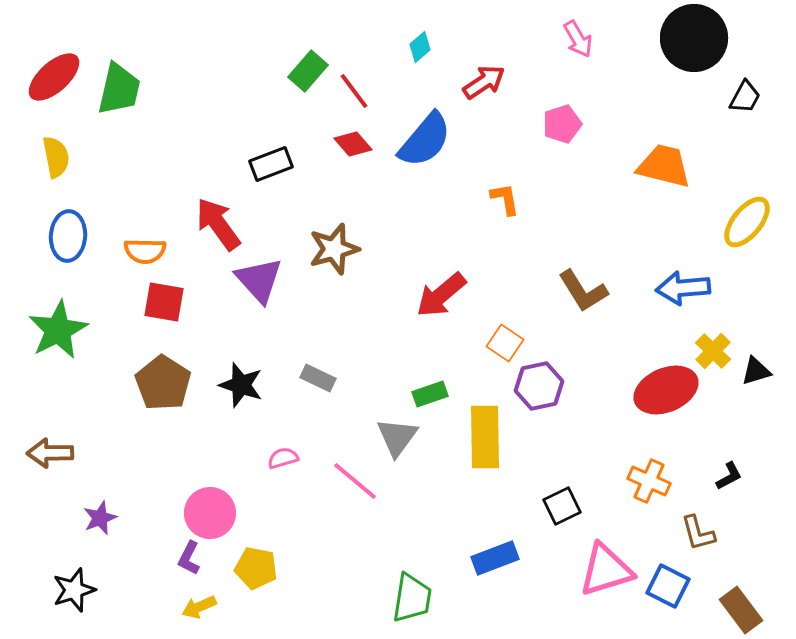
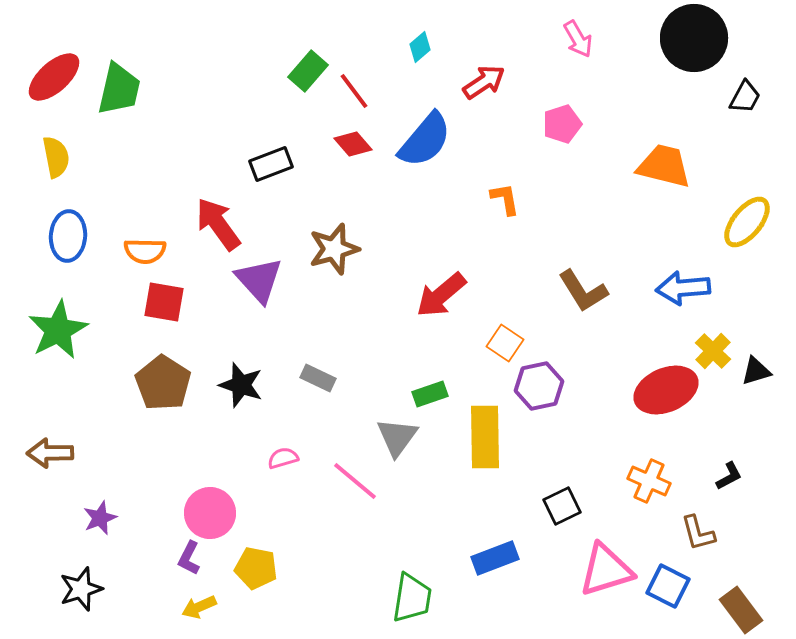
black star at (74, 590): moved 7 px right, 1 px up
